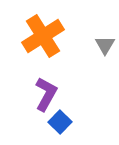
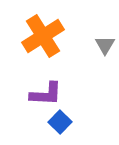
purple L-shape: rotated 64 degrees clockwise
